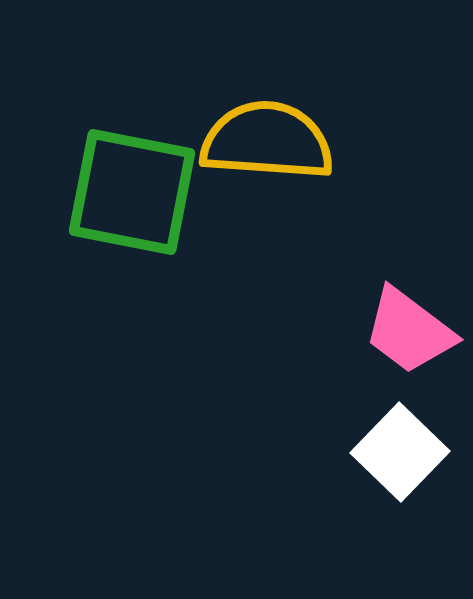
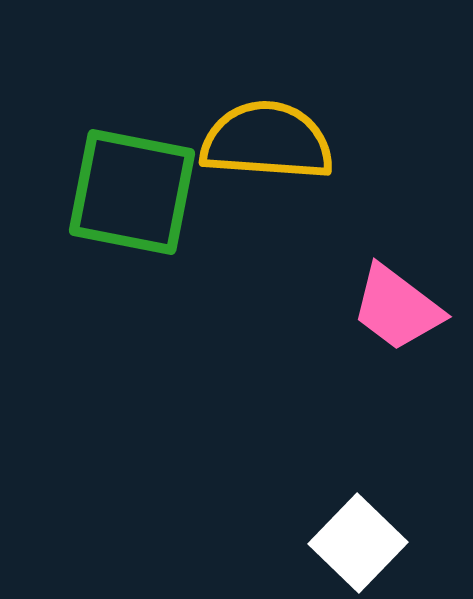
pink trapezoid: moved 12 px left, 23 px up
white square: moved 42 px left, 91 px down
